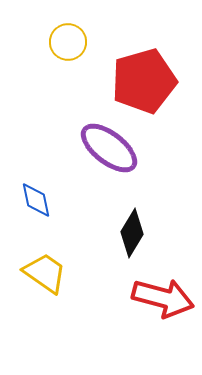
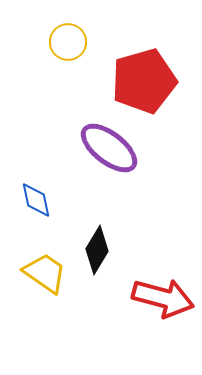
black diamond: moved 35 px left, 17 px down
